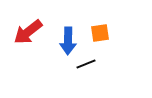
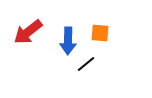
orange square: rotated 12 degrees clockwise
black line: rotated 18 degrees counterclockwise
